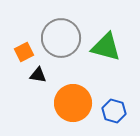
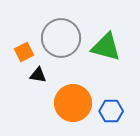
blue hexagon: moved 3 px left; rotated 15 degrees counterclockwise
